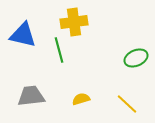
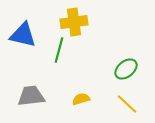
green line: rotated 30 degrees clockwise
green ellipse: moved 10 px left, 11 px down; rotated 15 degrees counterclockwise
